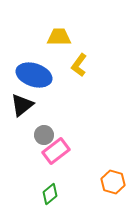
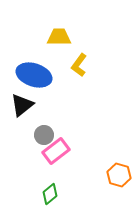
orange hexagon: moved 6 px right, 7 px up
